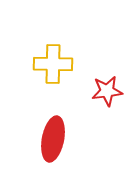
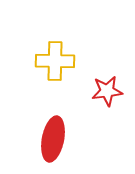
yellow cross: moved 2 px right, 3 px up
